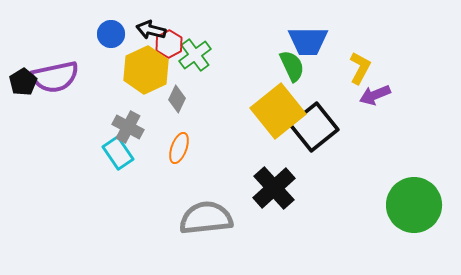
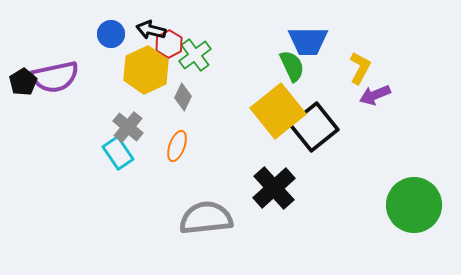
gray diamond: moved 6 px right, 2 px up
gray cross: rotated 12 degrees clockwise
orange ellipse: moved 2 px left, 2 px up
